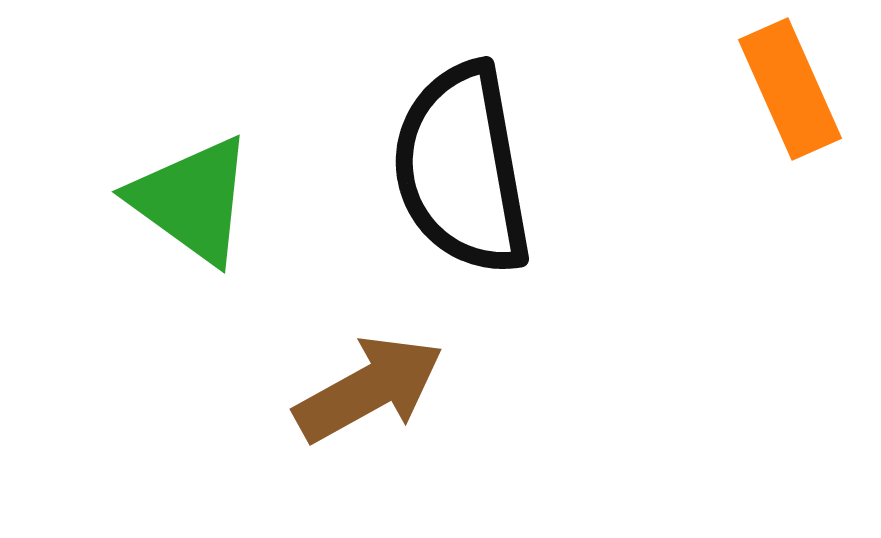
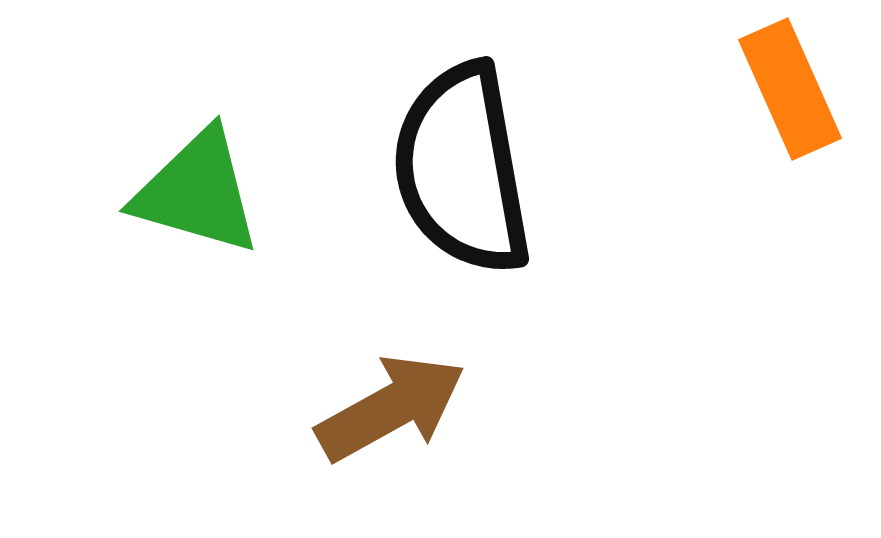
green triangle: moved 5 px right, 8 px up; rotated 20 degrees counterclockwise
brown arrow: moved 22 px right, 19 px down
